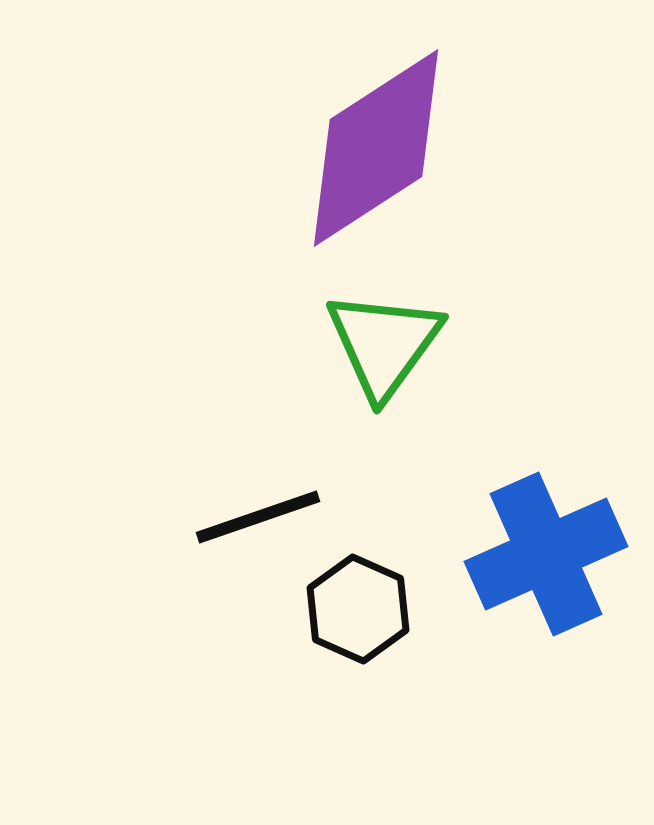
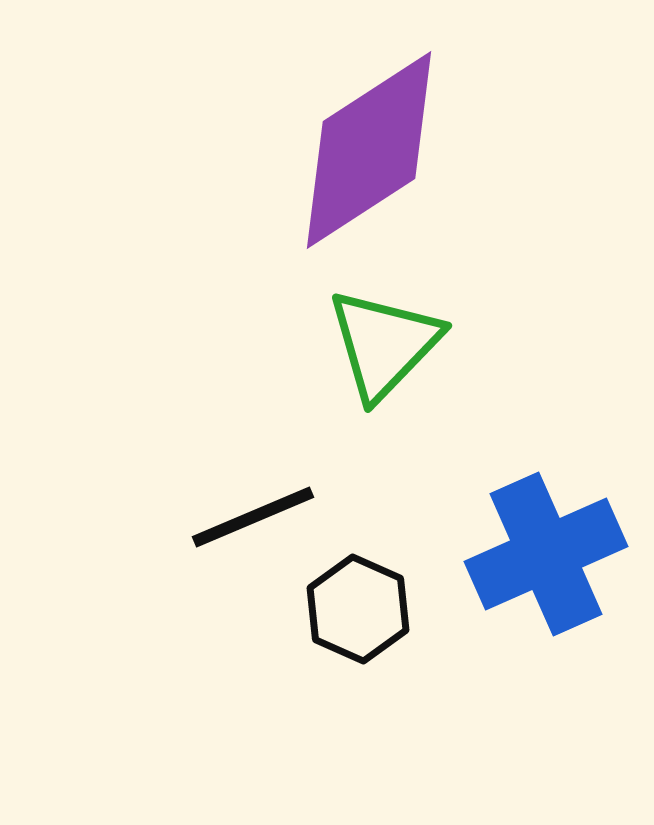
purple diamond: moved 7 px left, 2 px down
green triangle: rotated 8 degrees clockwise
black line: moved 5 px left; rotated 4 degrees counterclockwise
